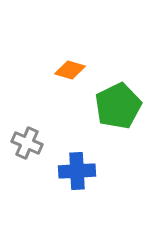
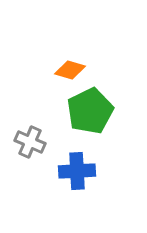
green pentagon: moved 28 px left, 5 px down
gray cross: moved 3 px right, 1 px up
